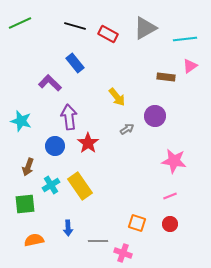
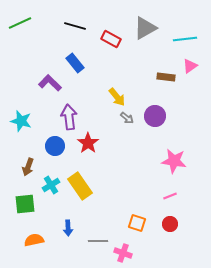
red rectangle: moved 3 px right, 5 px down
gray arrow: moved 11 px up; rotated 72 degrees clockwise
